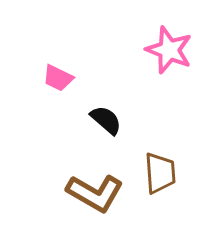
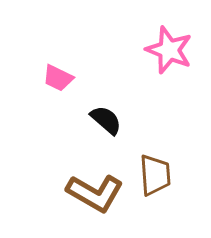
brown trapezoid: moved 5 px left, 2 px down
